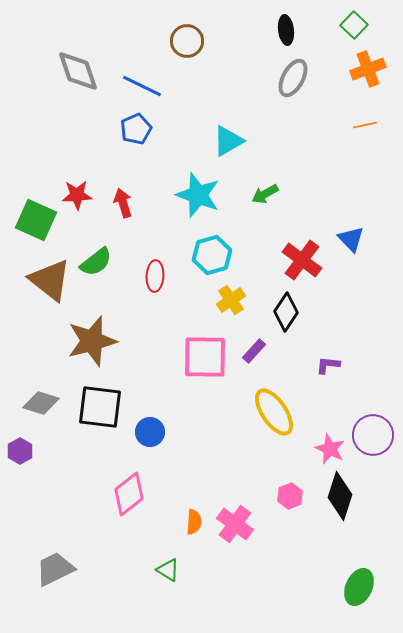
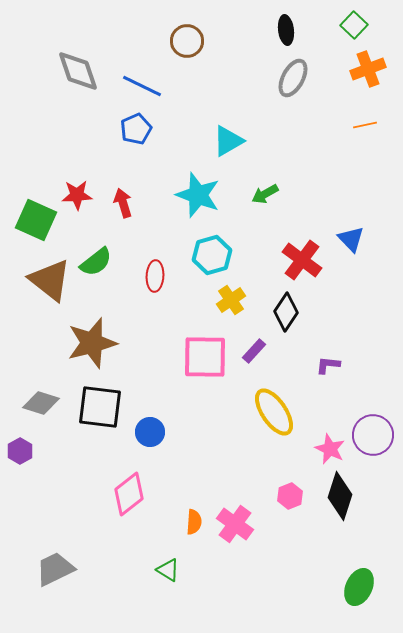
brown star at (92, 341): moved 2 px down
